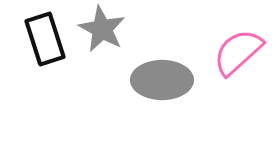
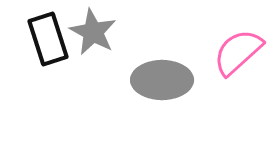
gray star: moved 9 px left, 3 px down
black rectangle: moved 3 px right
